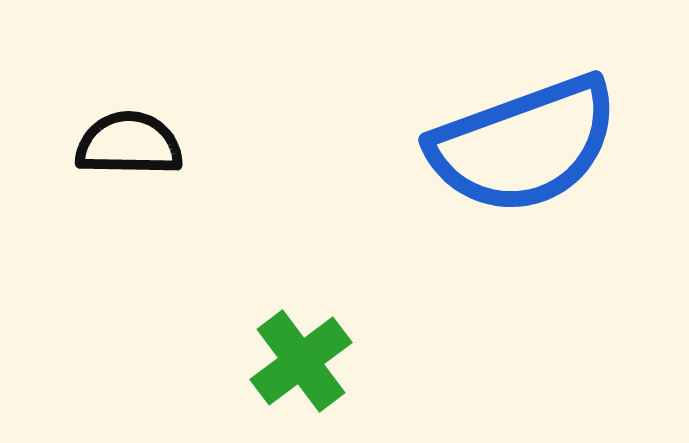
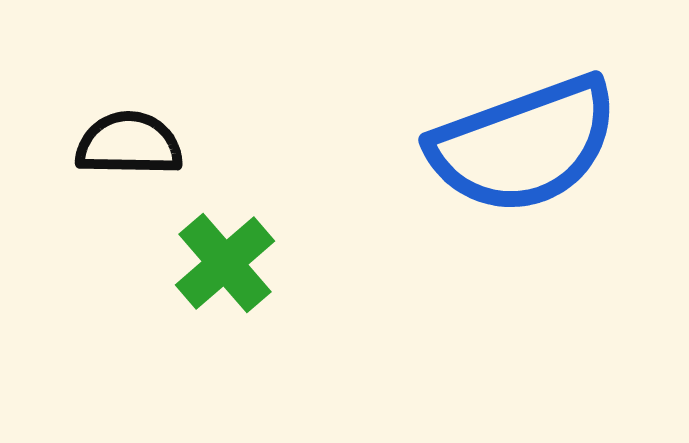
green cross: moved 76 px left, 98 px up; rotated 4 degrees counterclockwise
